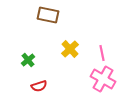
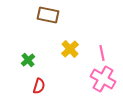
red semicircle: rotated 56 degrees counterclockwise
